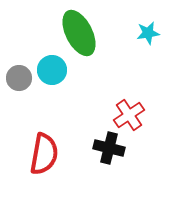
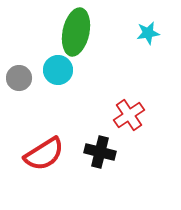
green ellipse: moved 3 px left, 1 px up; rotated 39 degrees clockwise
cyan circle: moved 6 px right
black cross: moved 9 px left, 4 px down
red semicircle: rotated 48 degrees clockwise
